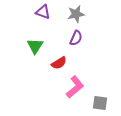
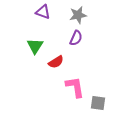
gray star: moved 2 px right, 1 px down
red semicircle: moved 3 px left, 1 px up
pink L-shape: rotated 60 degrees counterclockwise
gray square: moved 2 px left
